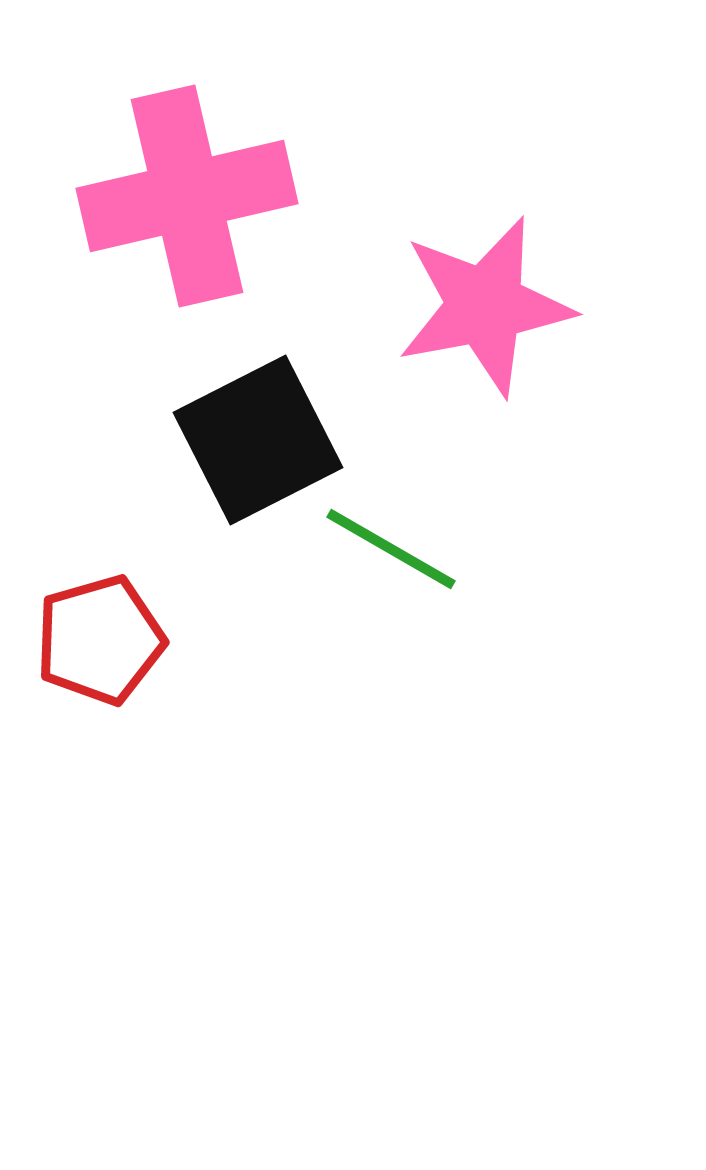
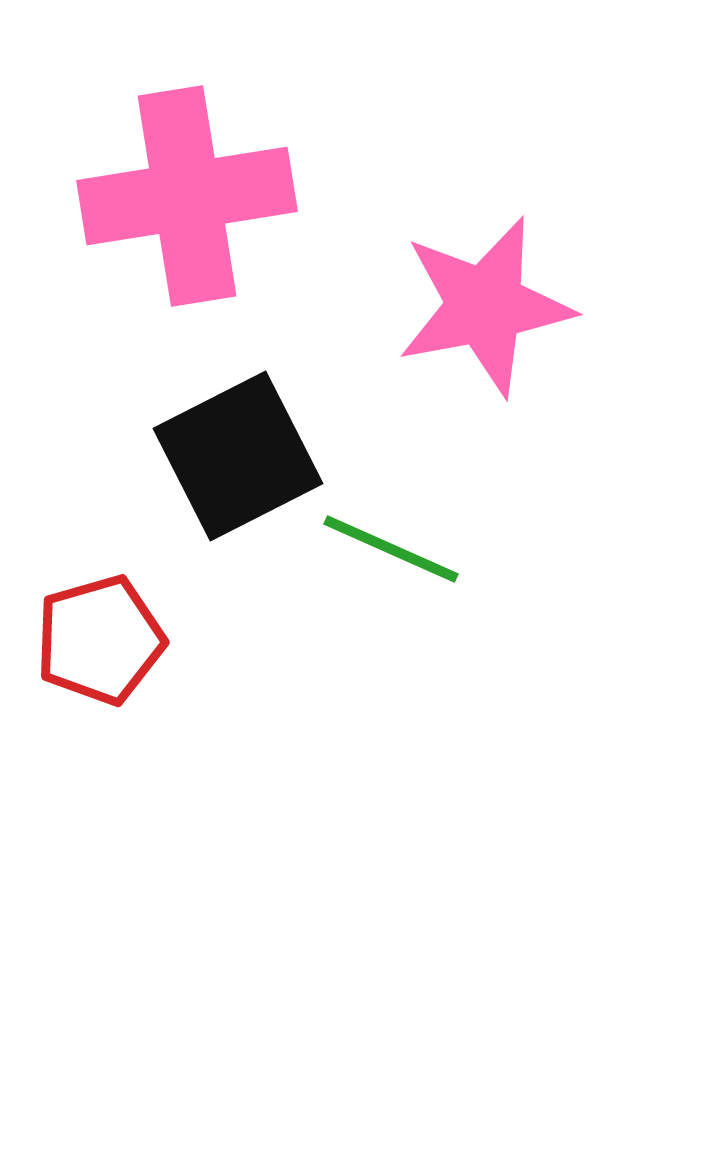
pink cross: rotated 4 degrees clockwise
black square: moved 20 px left, 16 px down
green line: rotated 6 degrees counterclockwise
